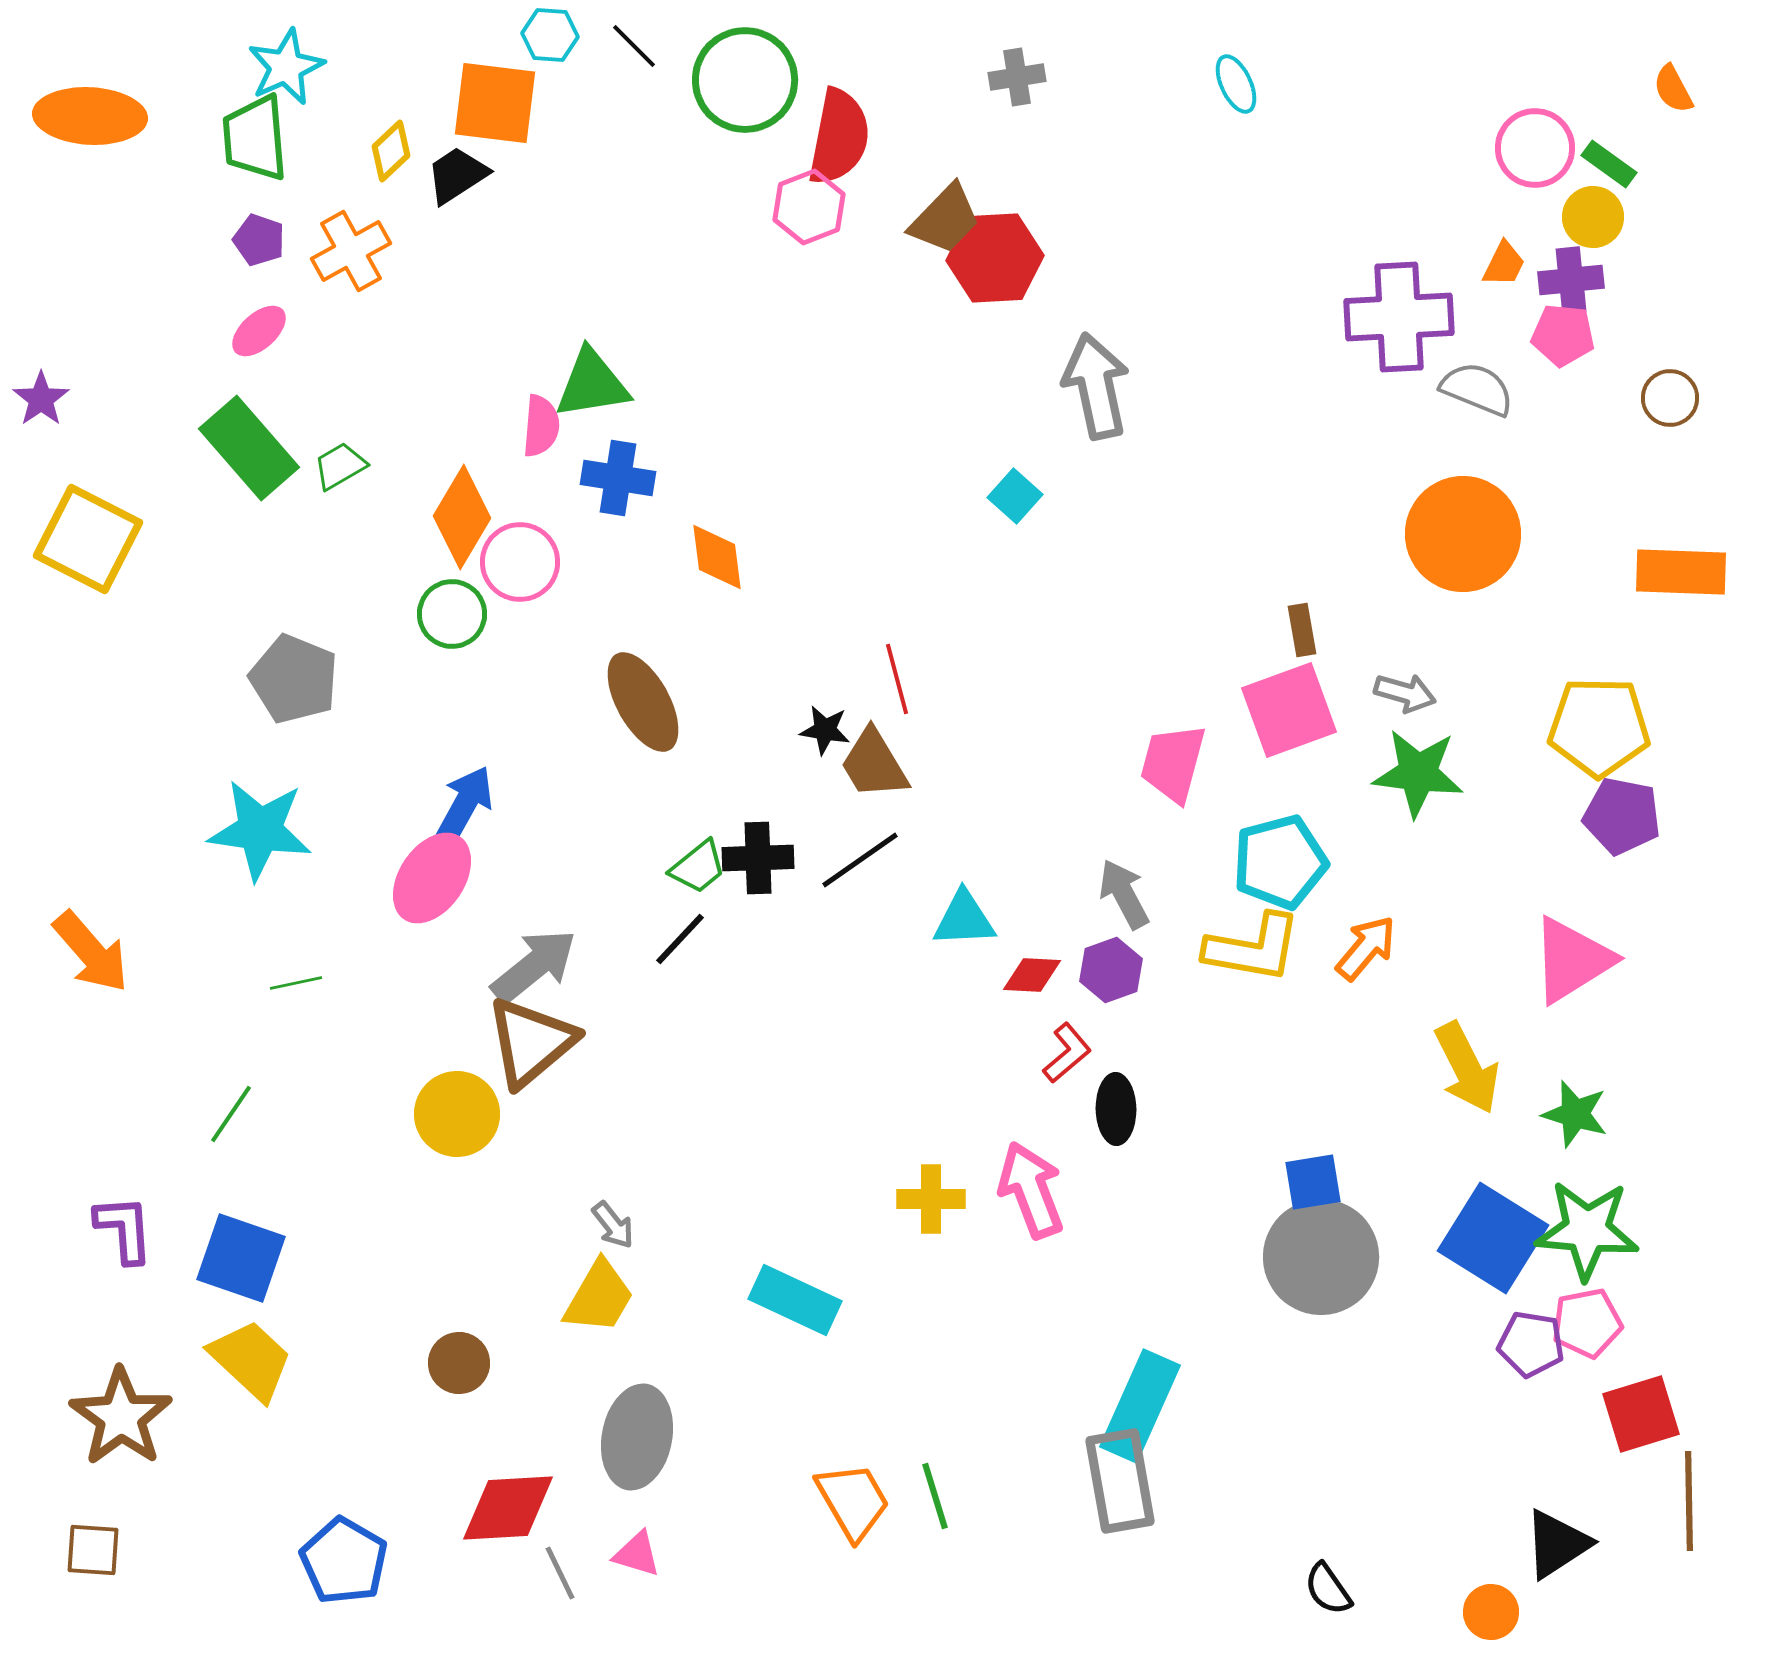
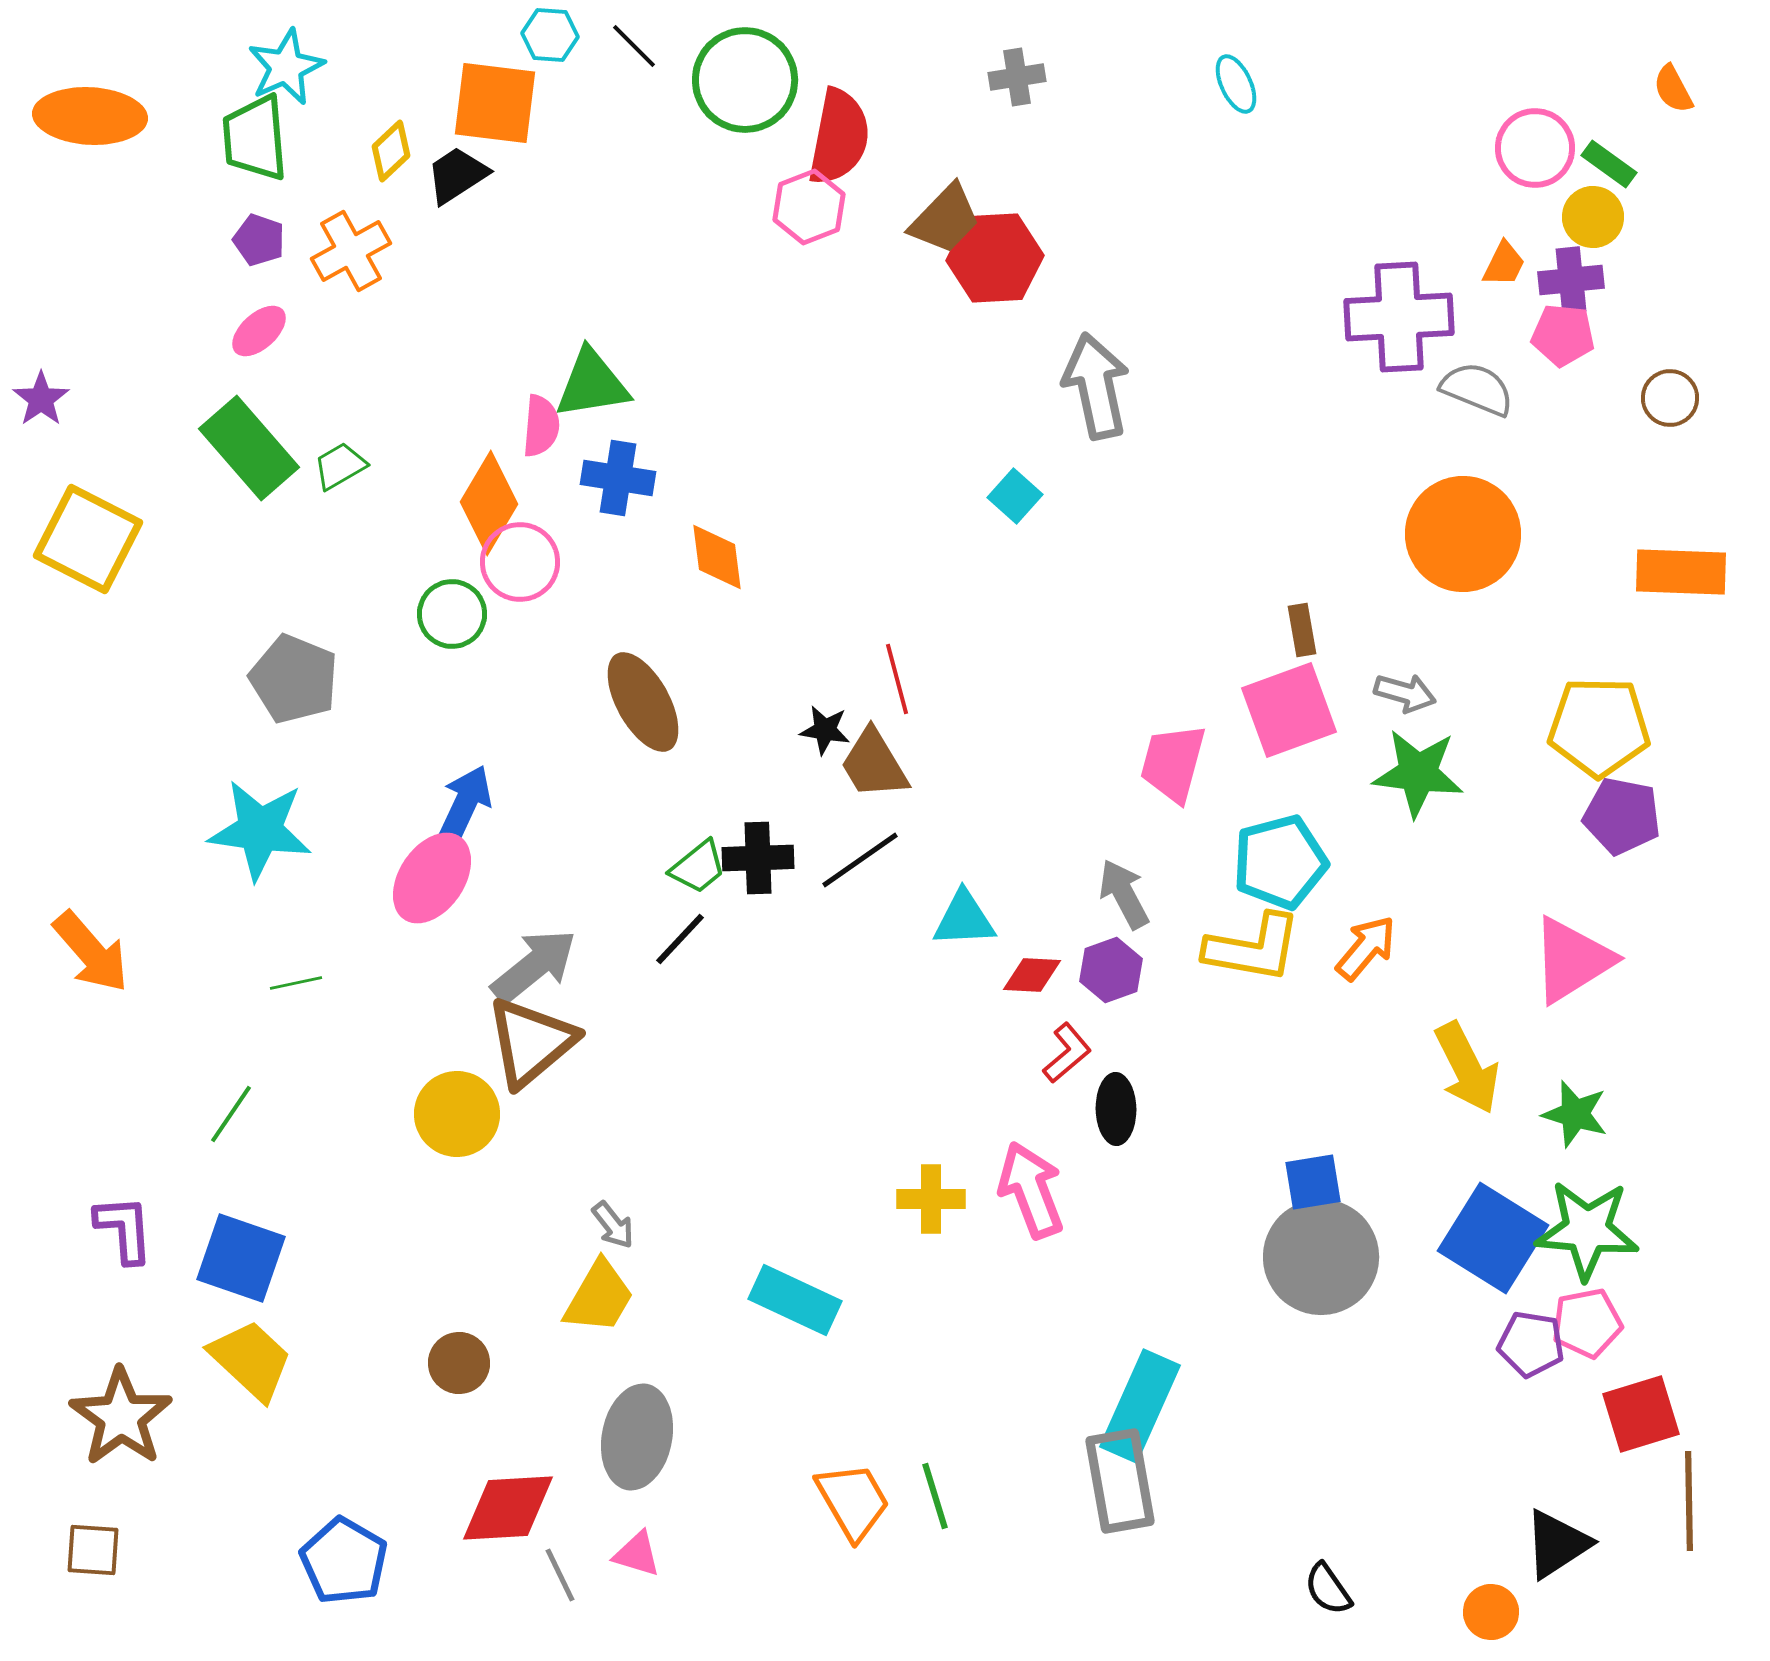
orange diamond at (462, 517): moved 27 px right, 14 px up
blue arrow at (465, 804): rotated 4 degrees counterclockwise
gray line at (560, 1573): moved 2 px down
